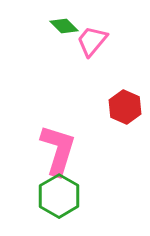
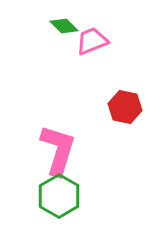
pink trapezoid: rotated 28 degrees clockwise
red hexagon: rotated 12 degrees counterclockwise
